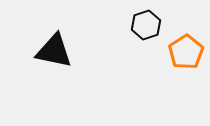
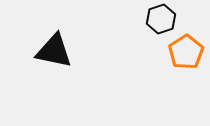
black hexagon: moved 15 px right, 6 px up
